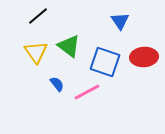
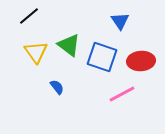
black line: moved 9 px left
green triangle: moved 1 px up
red ellipse: moved 3 px left, 4 px down
blue square: moved 3 px left, 5 px up
blue semicircle: moved 3 px down
pink line: moved 35 px right, 2 px down
